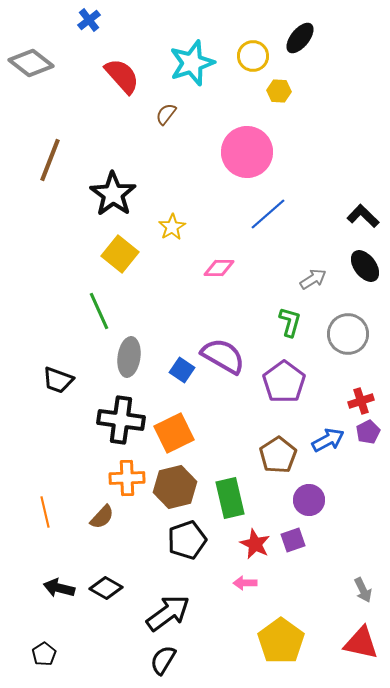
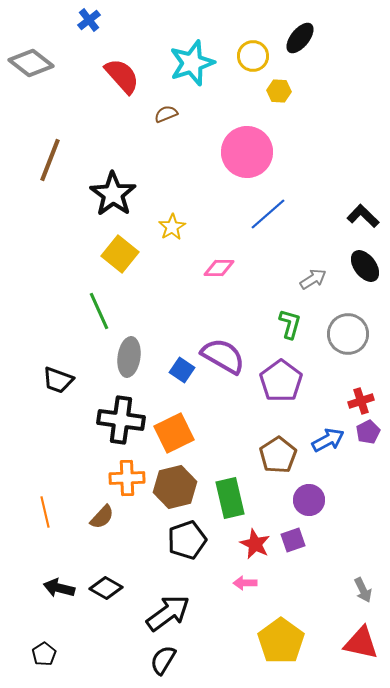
brown semicircle at (166, 114): rotated 30 degrees clockwise
green L-shape at (290, 322): moved 2 px down
purple pentagon at (284, 382): moved 3 px left, 1 px up
